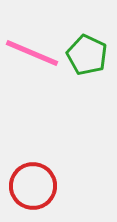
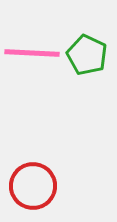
pink line: rotated 20 degrees counterclockwise
